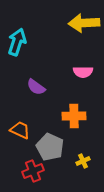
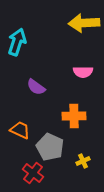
red cross: moved 2 px down; rotated 30 degrees counterclockwise
